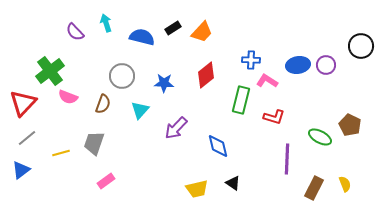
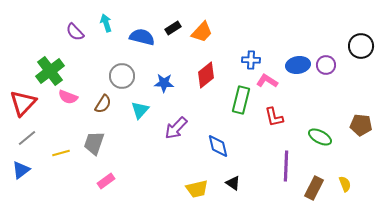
brown semicircle: rotated 12 degrees clockwise
red L-shape: rotated 60 degrees clockwise
brown pentagon: moved 11 px right; rotated 20 degrees counterclockwise
purple line: moved 1 px left, 7 px down
